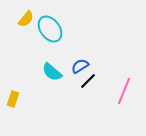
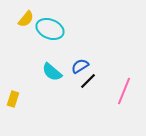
cyan ellipse: rotated 32 degrees counterclockwise
